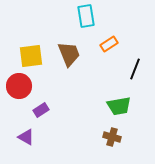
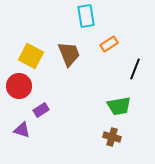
yellow square: rotated 35 degrees clockwise
purple triangle: moved 4 px left, 7 px up; rotated 12 degrees counterclockwise
